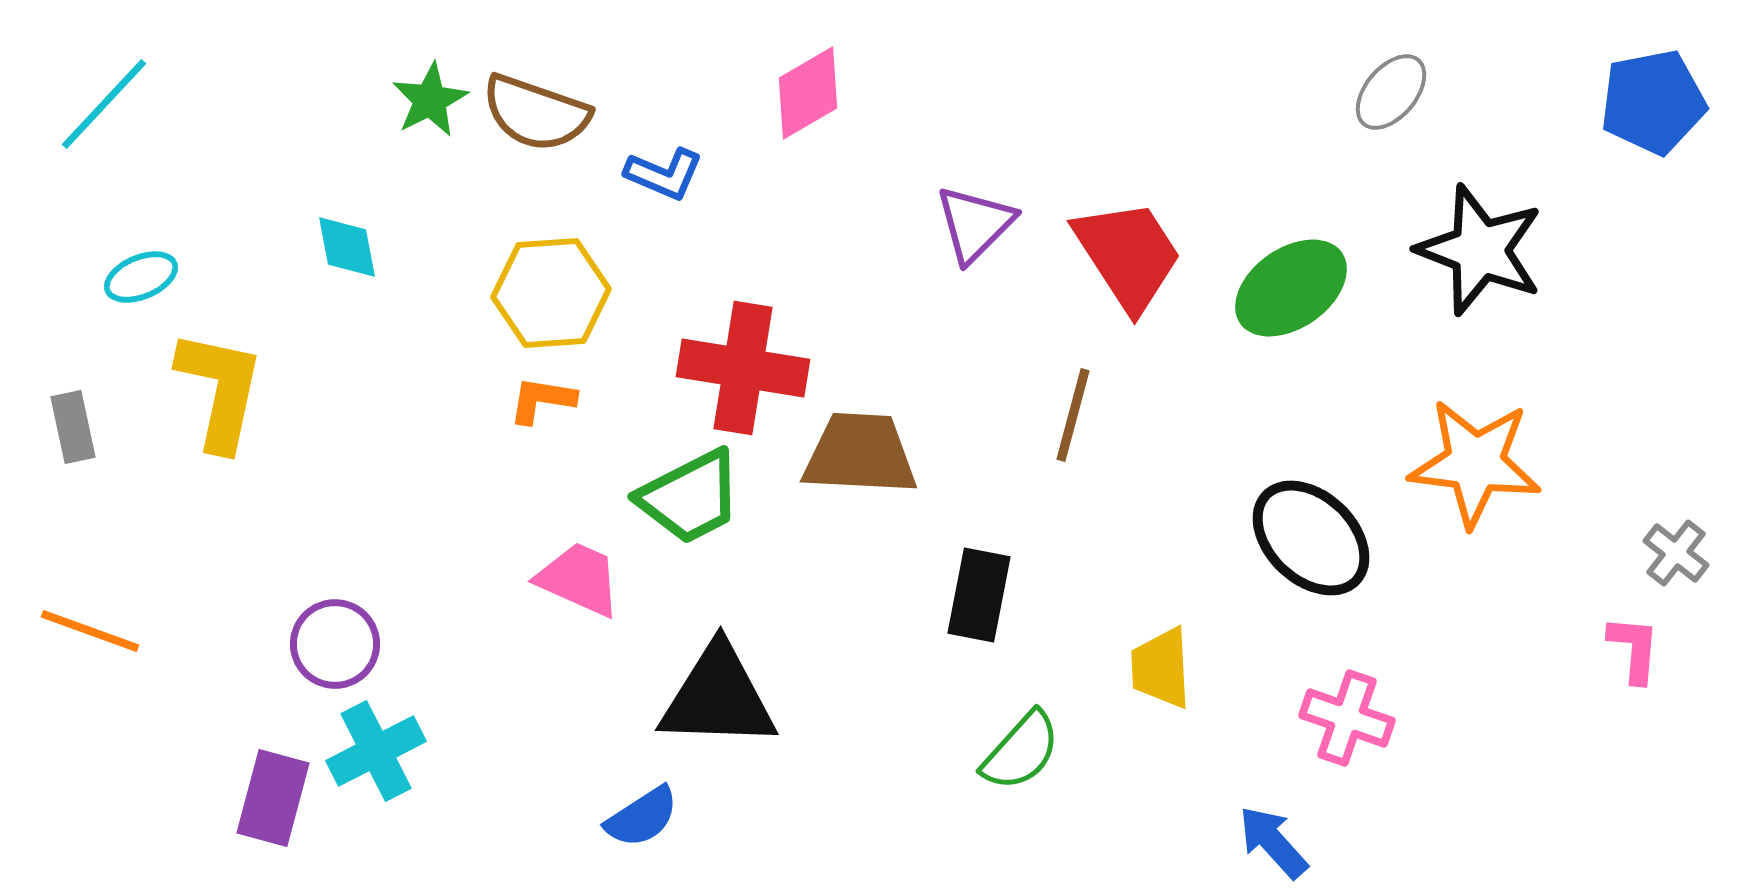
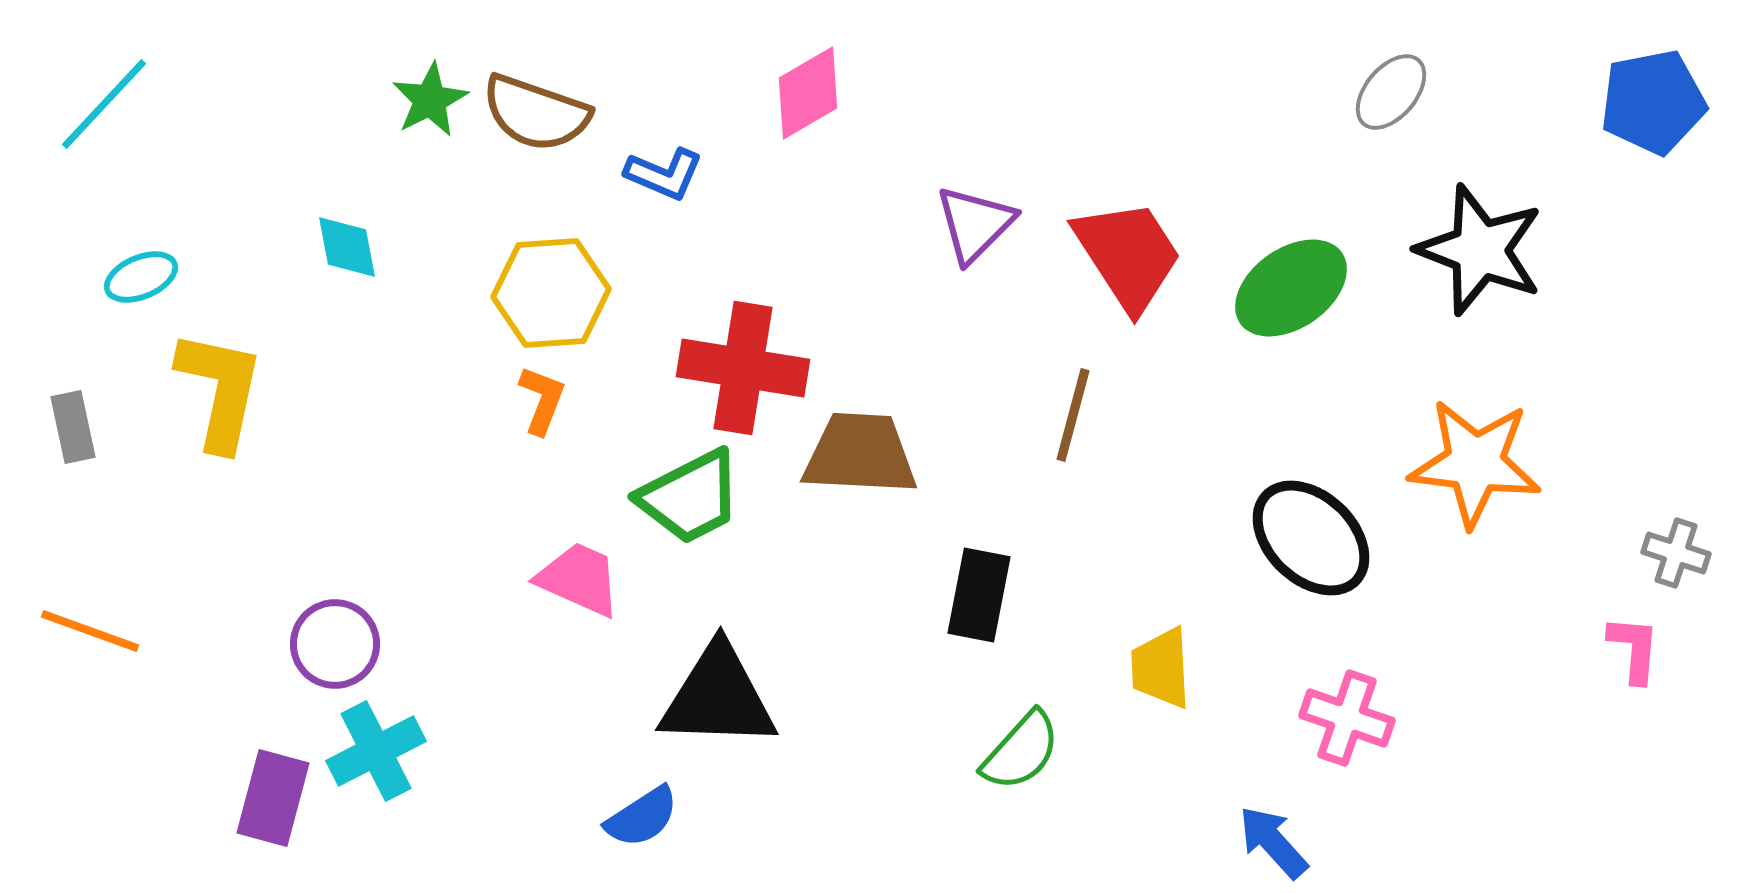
orange L-shape: rotated 102 degrees clockwise
gray cross: rotated 20 degrees counterclockwise
